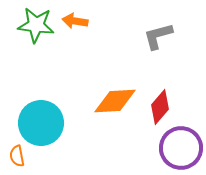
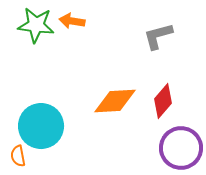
orange arrow: moved 3 px left
red diamond: moved 3 px right, 6 px up
cyan circle: moved 3 px down
orange semicircle: moved 1 px right
